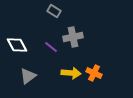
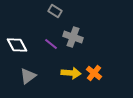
gray rectangle: moved 1 px right
gray cross: rotated 30 degrees clockwise
purple line: moved 3 px up
orange cross: rotated 14 degrees clockwise
